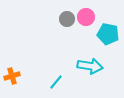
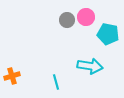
gray circle: moved 1 px down
cyan line: rotated 56 degrees counterclockwise
